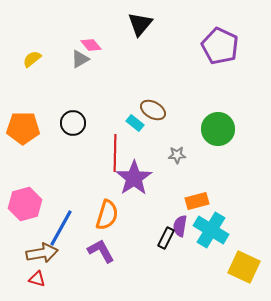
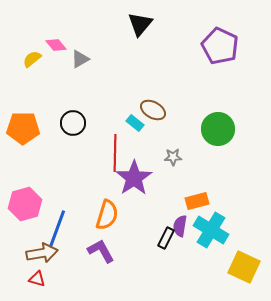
pink diamond: moved 35 px left
gray star: moved 4 px left, 2 px down
blue line: moved 4 px left, 1 px down; rotated 9 degrees counterclockwise
